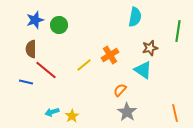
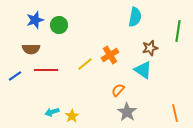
brown semicircle: rotated 90 degrees counterclockwise
yellow line: moved 1 px right, 1 px up
red line: rotated 40 degrees counterclockwise
blue line: moved 11 px left, 6 px up; rotated 48 degrees counterclockwise
orange semicircle: moved 2 px left
